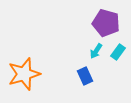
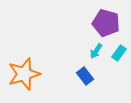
cyan rectangle: moved 1 px right, 1 px down
blue rectangle: rotated 12 degrees counterclockwise
